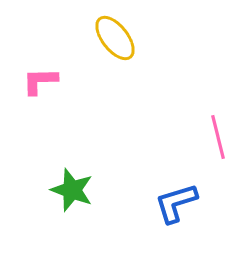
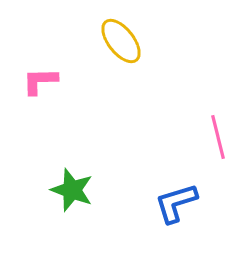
yellow ellipse: moved 6 px right, 3 px down
